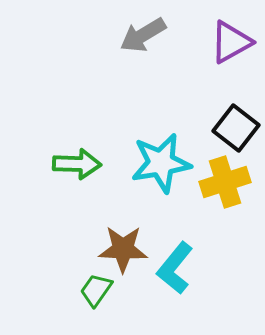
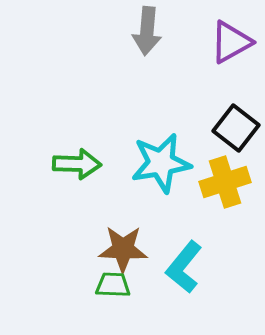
gray arrow: moved 4 px right, 4 px up; rotated 54 degrees counterclockwise
cyan L-shape: moved 9 px right, 1 px up
green trapezoid: moved 17 px right, 5 px up; rotated 57 degrees clockwise
